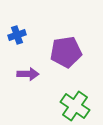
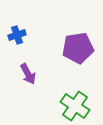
purple pentagon: moved 12 px right, 4 px up
purple arrow: rotated 60 degrees clockwise
